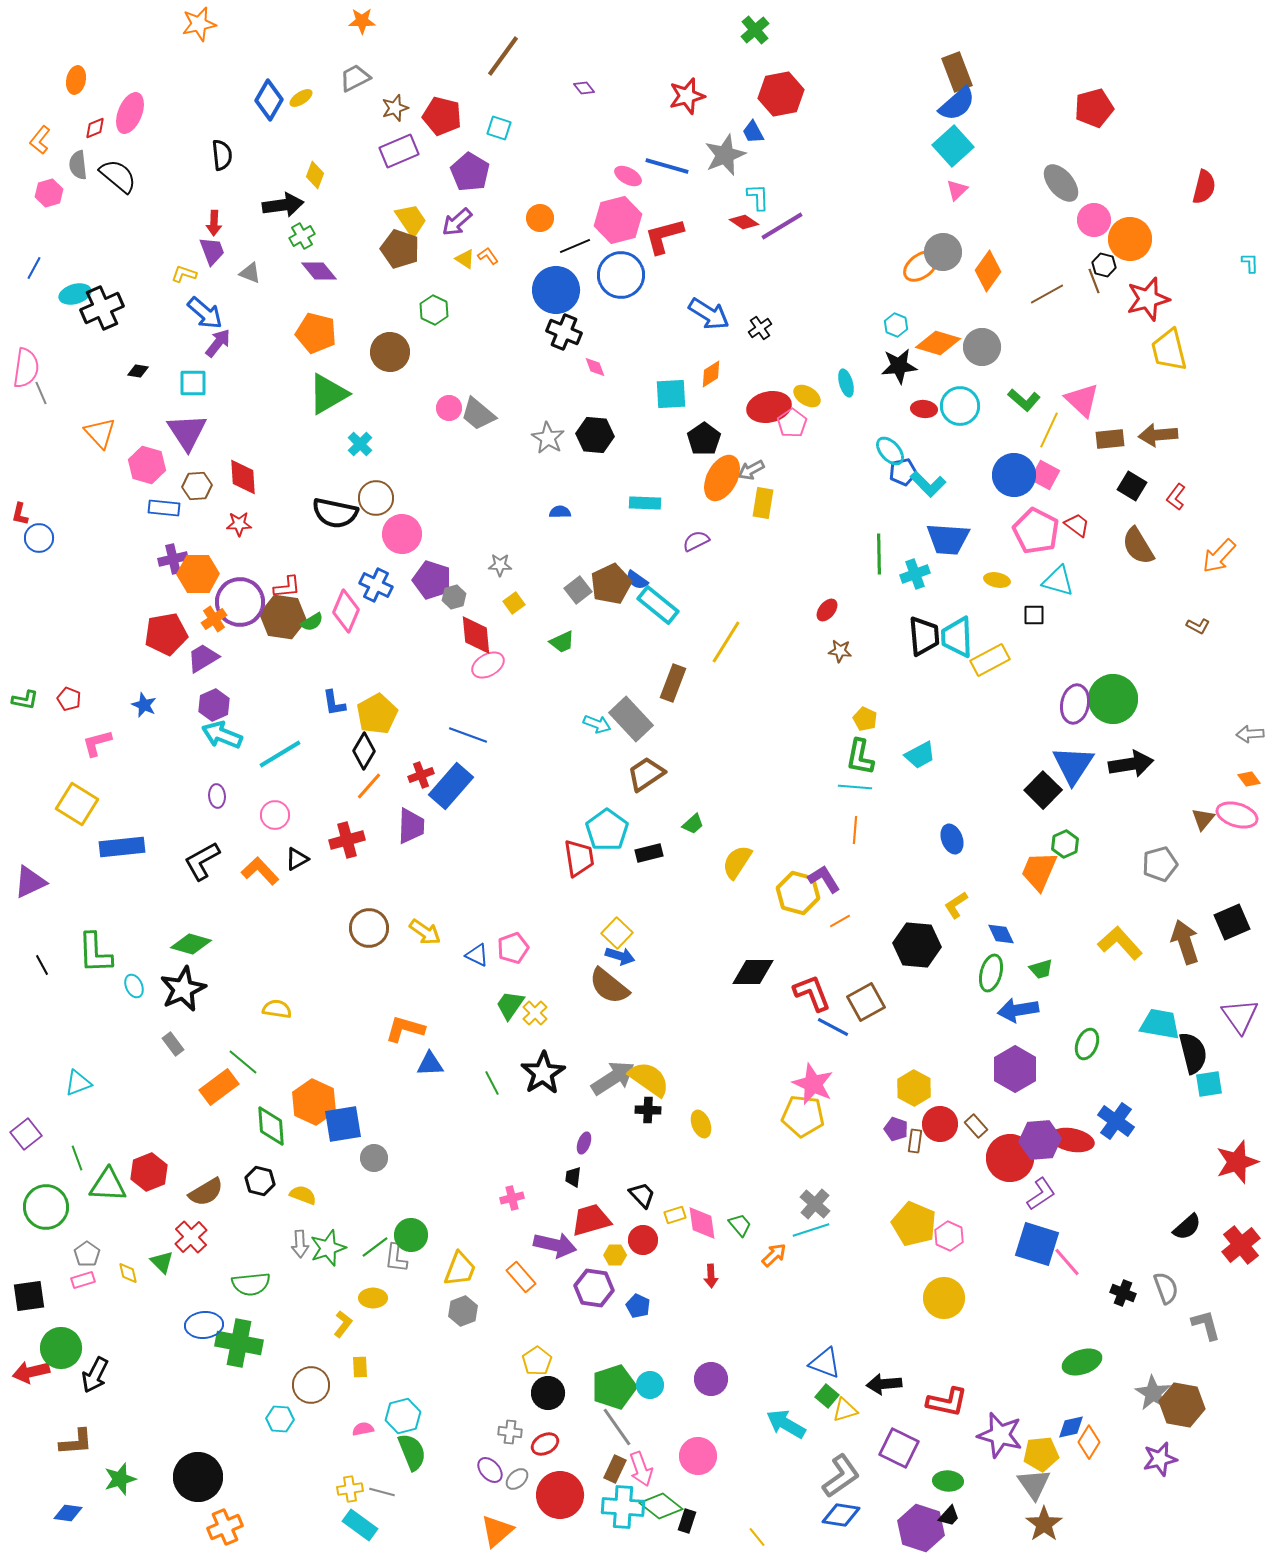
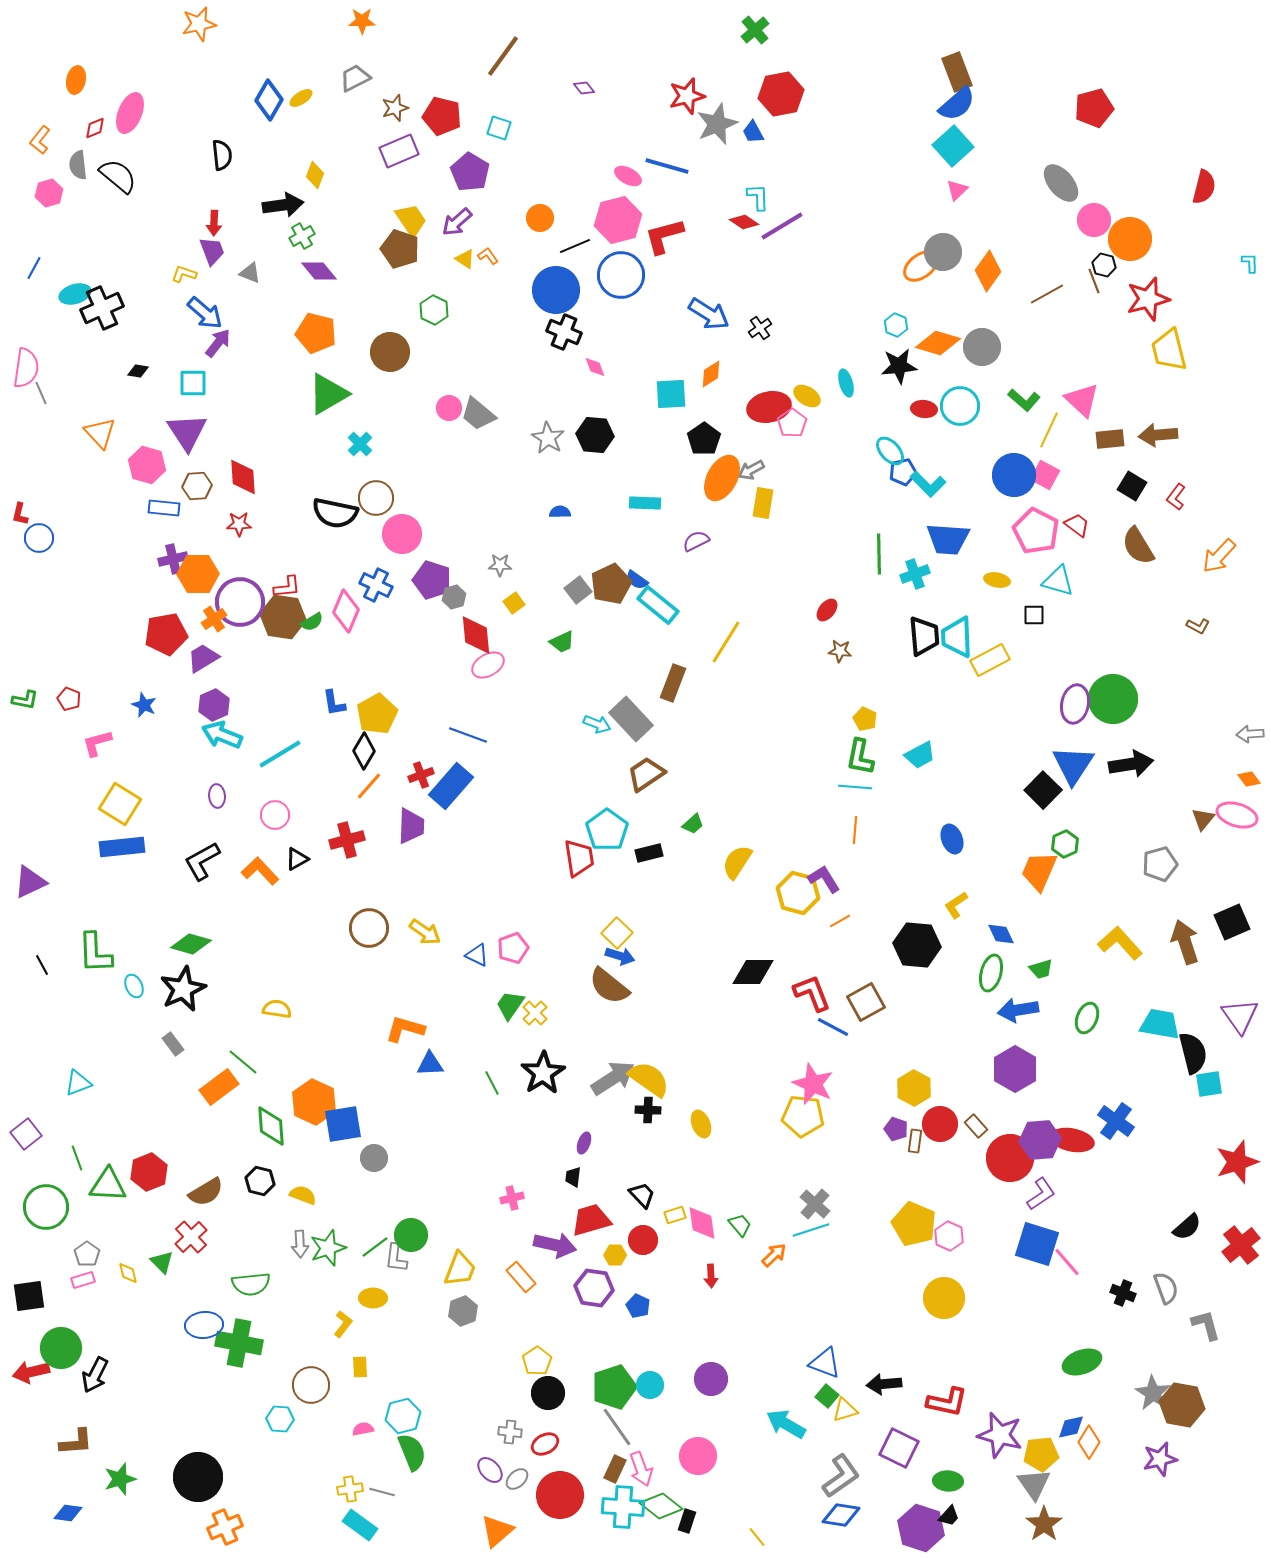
gray star at (725, 155): moved 8 px left, 31 px up
yellow square at (77, 804): moved 43 px right
green ellipse at (1087, 1044): moved 26 px up
